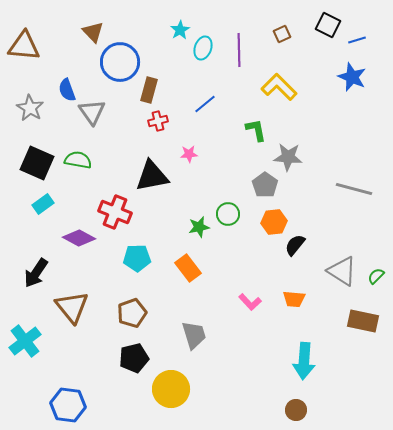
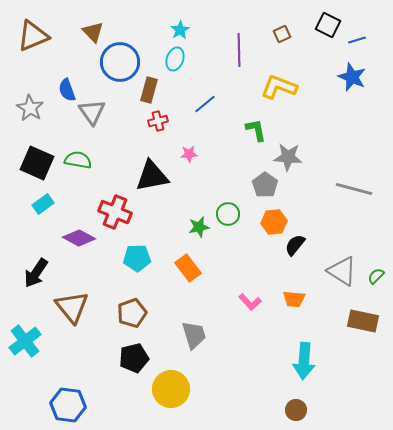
brown triangle at (24, 46): moved 9 px right, 10 px up; rotated 28 degrees counterclockwise
cyan ellipse at (203, 48): moved 28 px left, 11 px down
yellow L-shape at (279, 87): rotated 24 degrees counterclockwise
